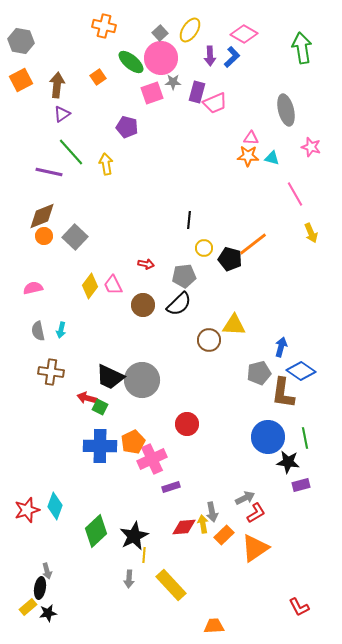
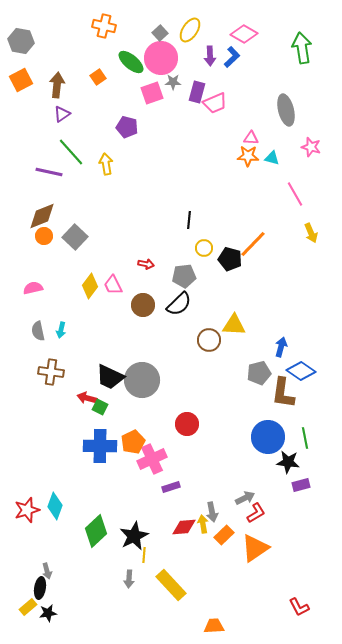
orange line at (253, 244): rotated 8 degrees counterclockwise
